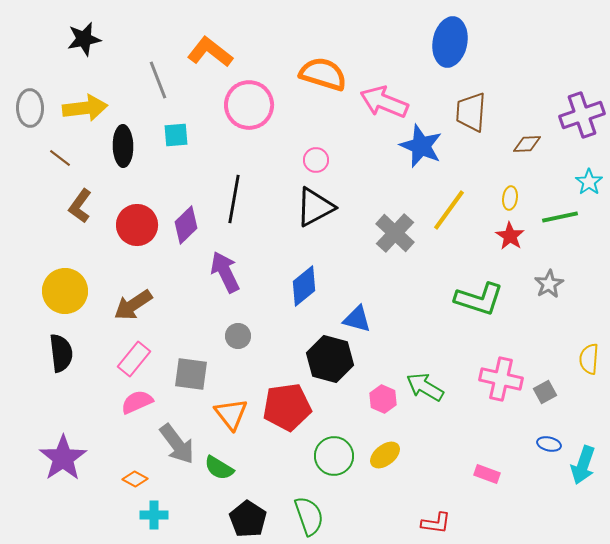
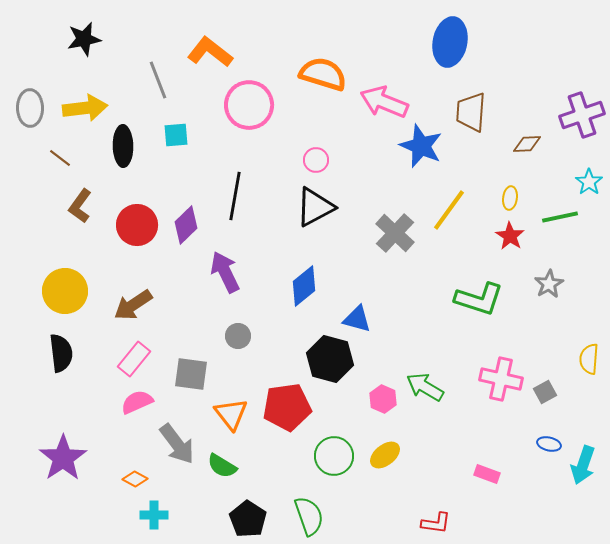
black line at (234, 199): moved 1 px right, 3 px up
green semicircle at (219, 468): moved 3 px right, 2 px up
